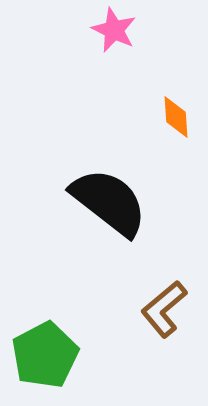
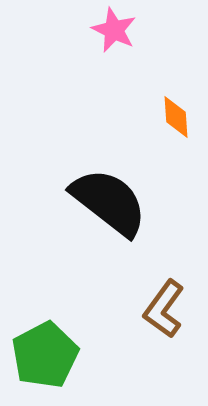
brown L-shape: rotated 14 degrees counterclockwise
